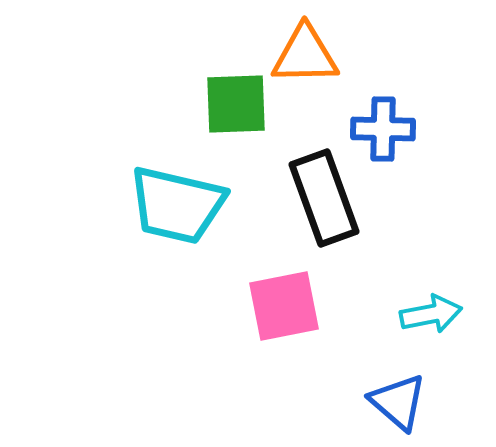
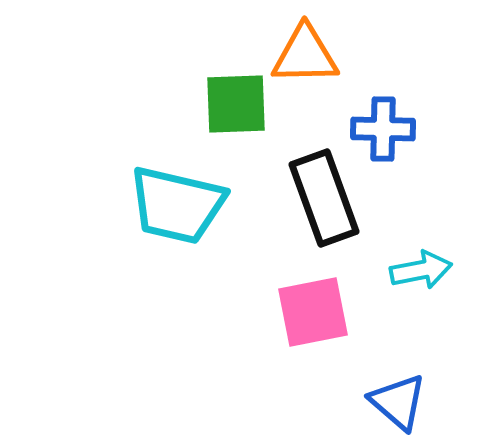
pink square: moved 29 px right, 6 px down
cyan arrow: moved 10 px left, 44 px up
